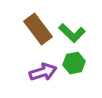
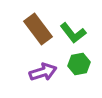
green L-shape: moved 1 px right; rotated 8 degrees clockwise
green hexagon: moved 5 px right, 1 px down
